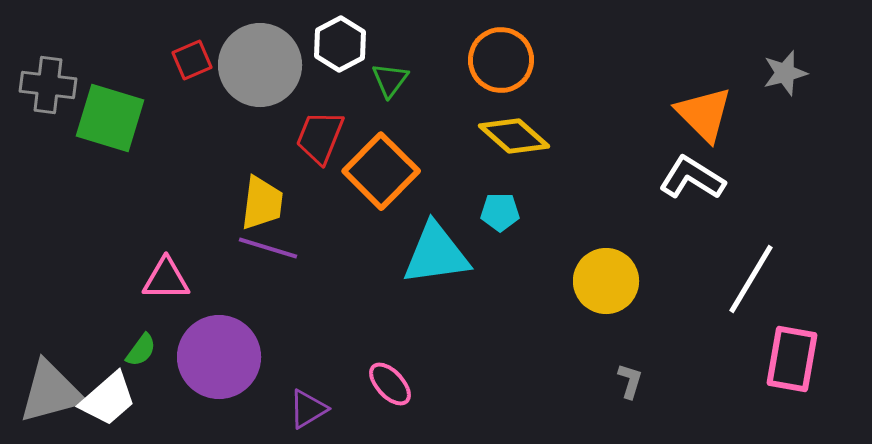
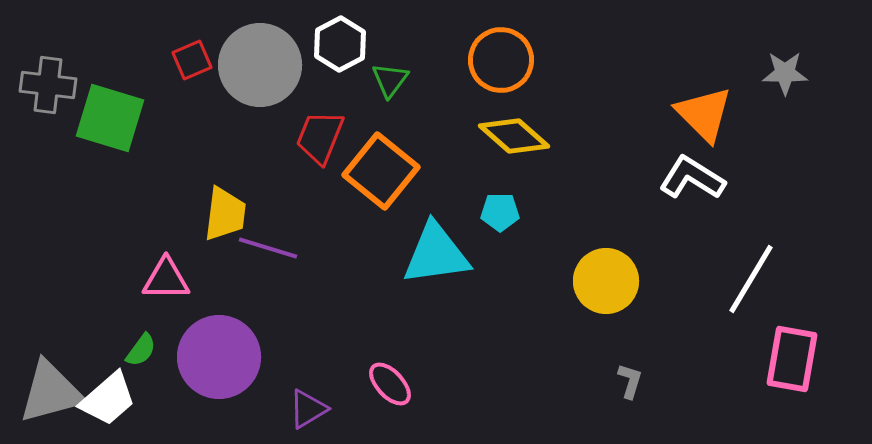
gray star: rotated 15 degrees clockwise
orange square: rotated 6 degrees counterclockwise
yellow trapezoid: moved 37 px left, 11 px down
